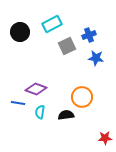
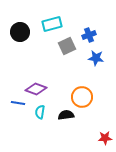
cyan rectangle: rotated 12 degrees clockwise
